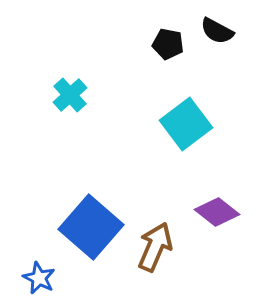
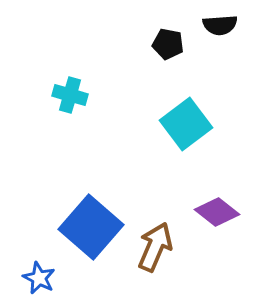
black semicircle: moved 3 px right, 6 px up; rotated 32 degrees counterclockwise
cyan cross: rotated 32 degrees counterclockwise
